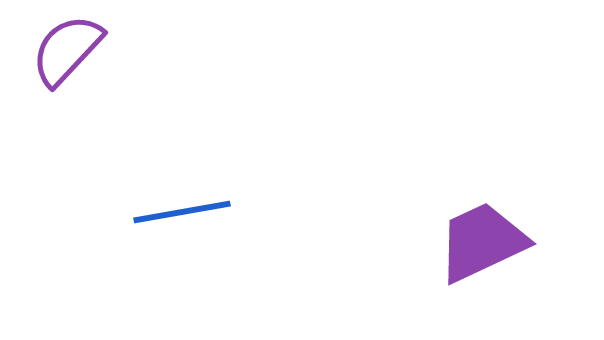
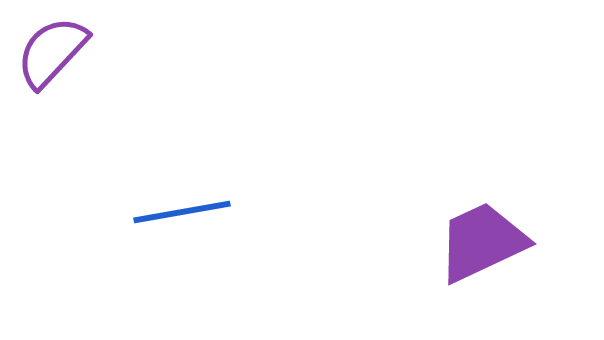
purple semicircle: moved 15 px left, 2 px down
